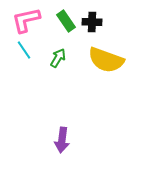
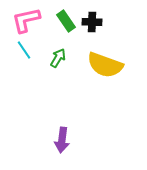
yellow semicircle: moved 1 px left, 5 px down
